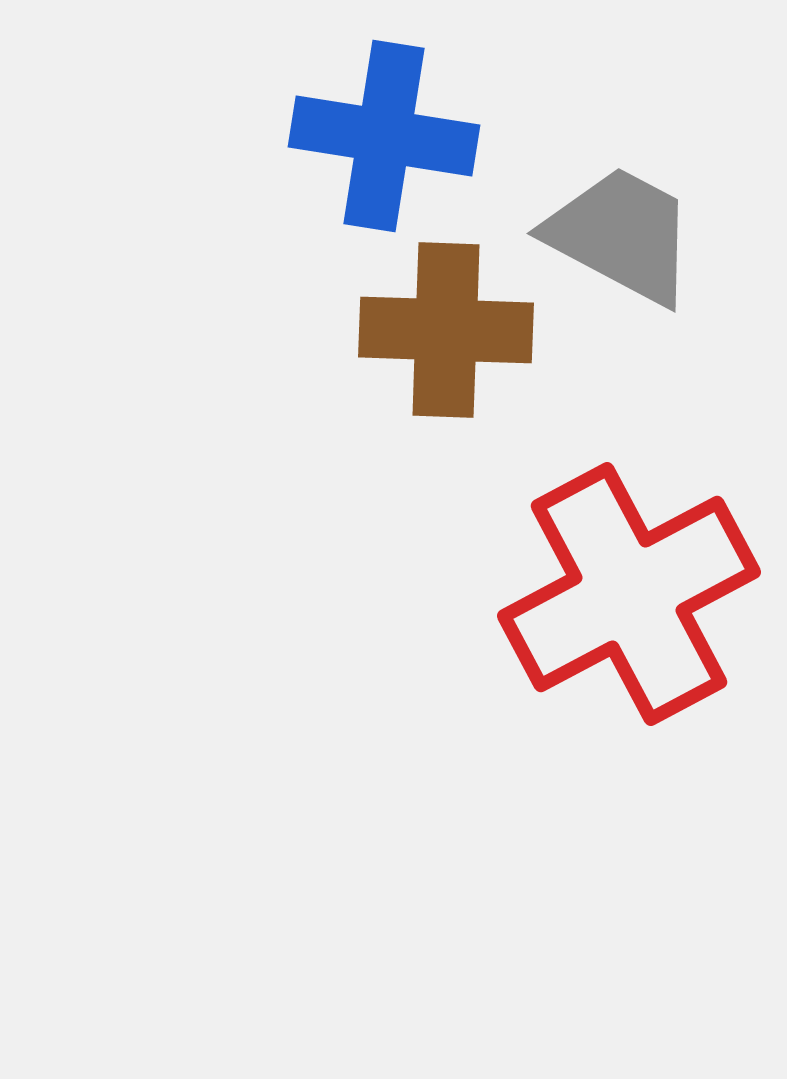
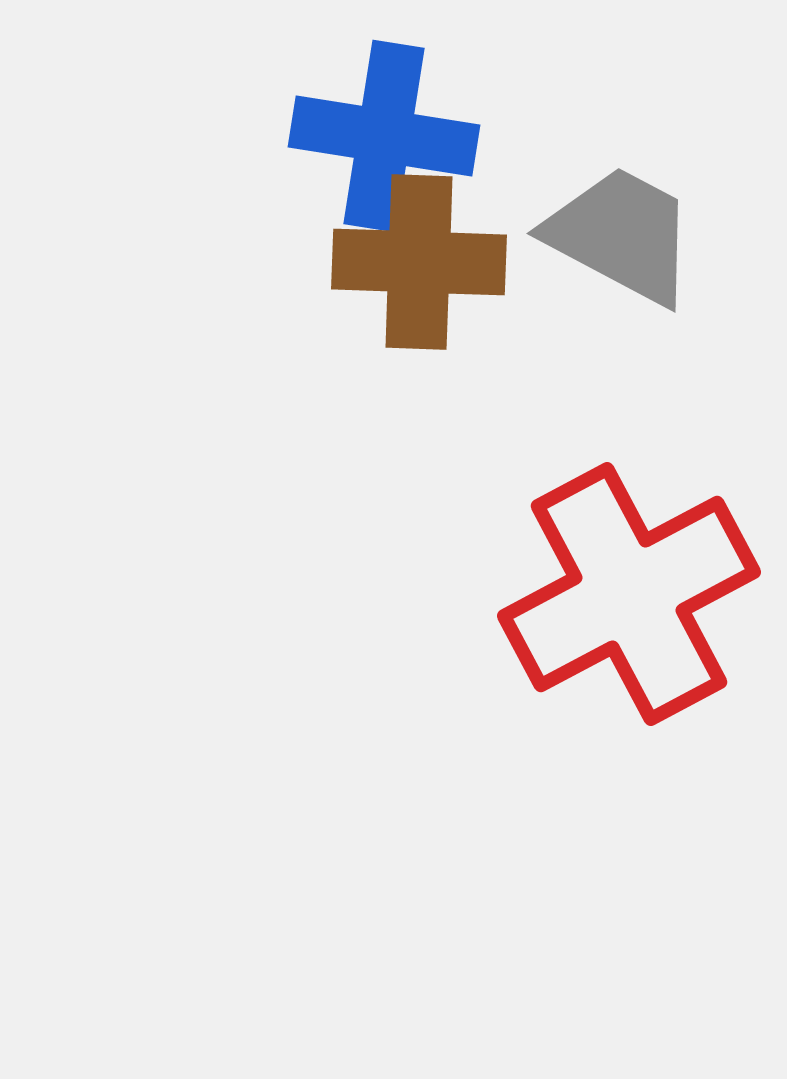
brown cross: moved 27 px left, 68 px up
